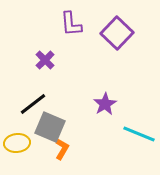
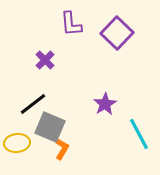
cyan line: rotated 40 degrees clockwise
